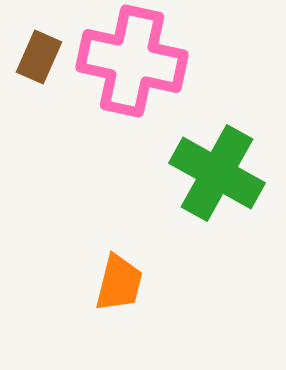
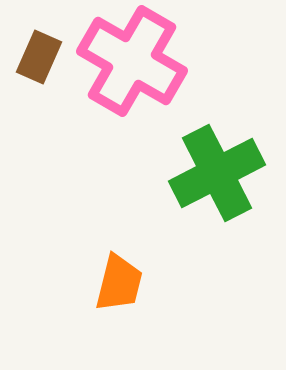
pink cross: rotated 18 degrees clockwise
green cross: rotated 34 degrees clockwise
